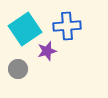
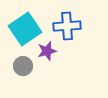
gray circle: moved 5 px right, 3 px up
